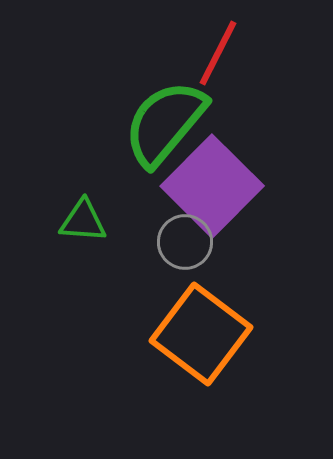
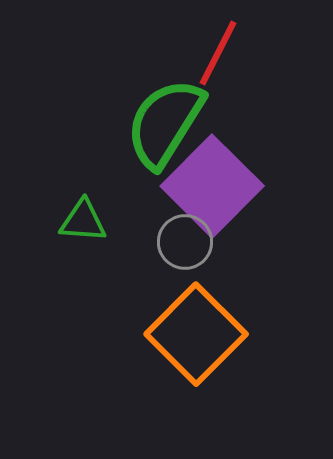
green semicircle: rotated 8 degrees counterclockwise
orange square: moved 5 px left; rotated 8 degrees clockwise
